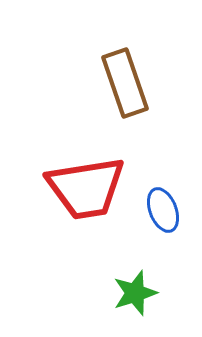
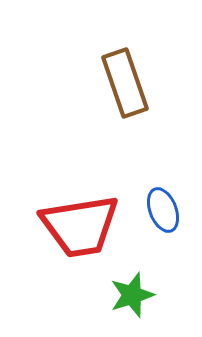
red trapezoid: moved 6 px left, 38 px down
green star: moved 3 px left, 2 px down
